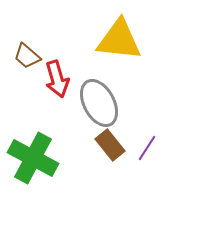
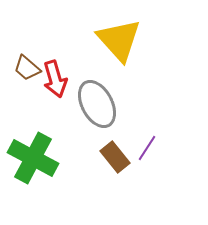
yellow triangle: rotated 42 degrees clockwise
brown trapezoid: moved 12 px down
red arrow: moved 2 px left
gray ellipse: moved 2 px left, 1 px down
brown rectangle: moved 5 px right, 12 px down
